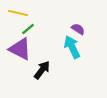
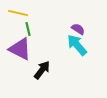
green line: rotated 64 degrees counterclockwise
cyan arrow: moved 5 px right, 2 px up; rotated 15 degrees counterclockwise
